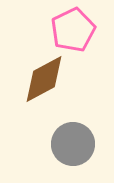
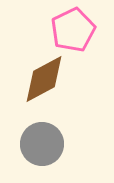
gray circle: moved 31 px left
